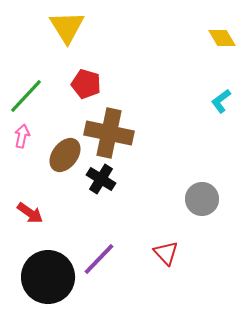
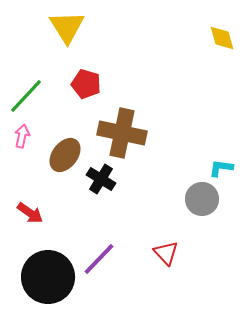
yellow diamond: rotated 16 degrees clockwise
cyan L-shape: moved 67 px down; rotated 45 degrees clockwise
brown cross: moved 13 px right
